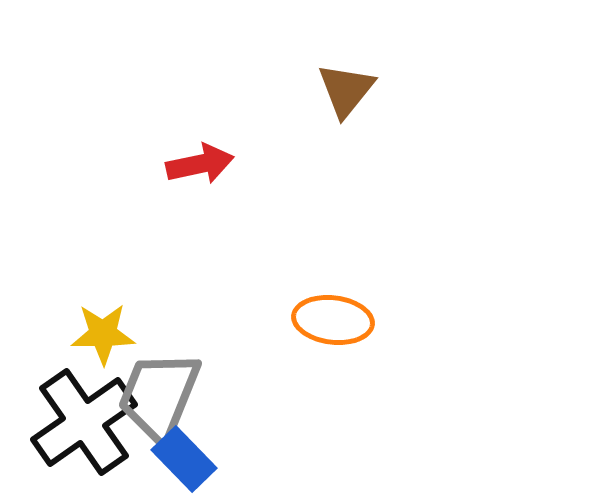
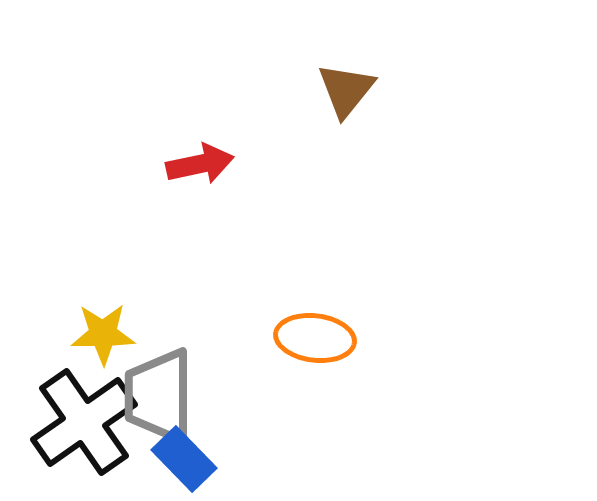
orange ellipse: moved 18 px left, 18 px down
gray trapezoid: rotated 22 degrees counterclockwise
